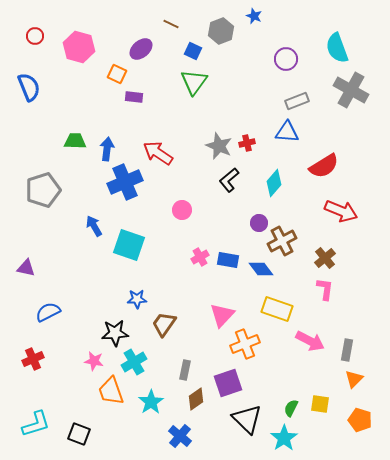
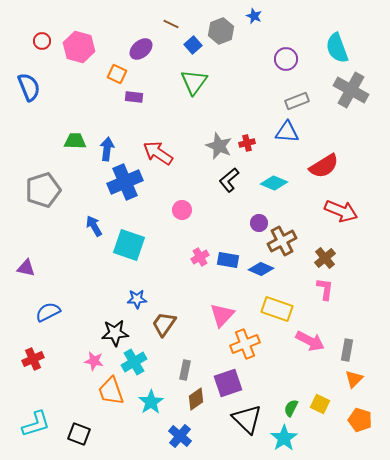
red circle at (35, 36): moved 7 px right, 5 px down
blue square at (193, 51): moved 6 px up; rotated 24 degrees clockwise
cyan diamond at (274, 183): rotated 72 degrees clockwise
blue diamond at (261, 269): rotated 30 degrees counterclockwise
yellow square at (320, 404): rotated 18 degrees clockwise
